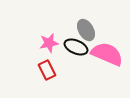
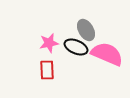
red rectangle: rotated 24 degrees clockwise
